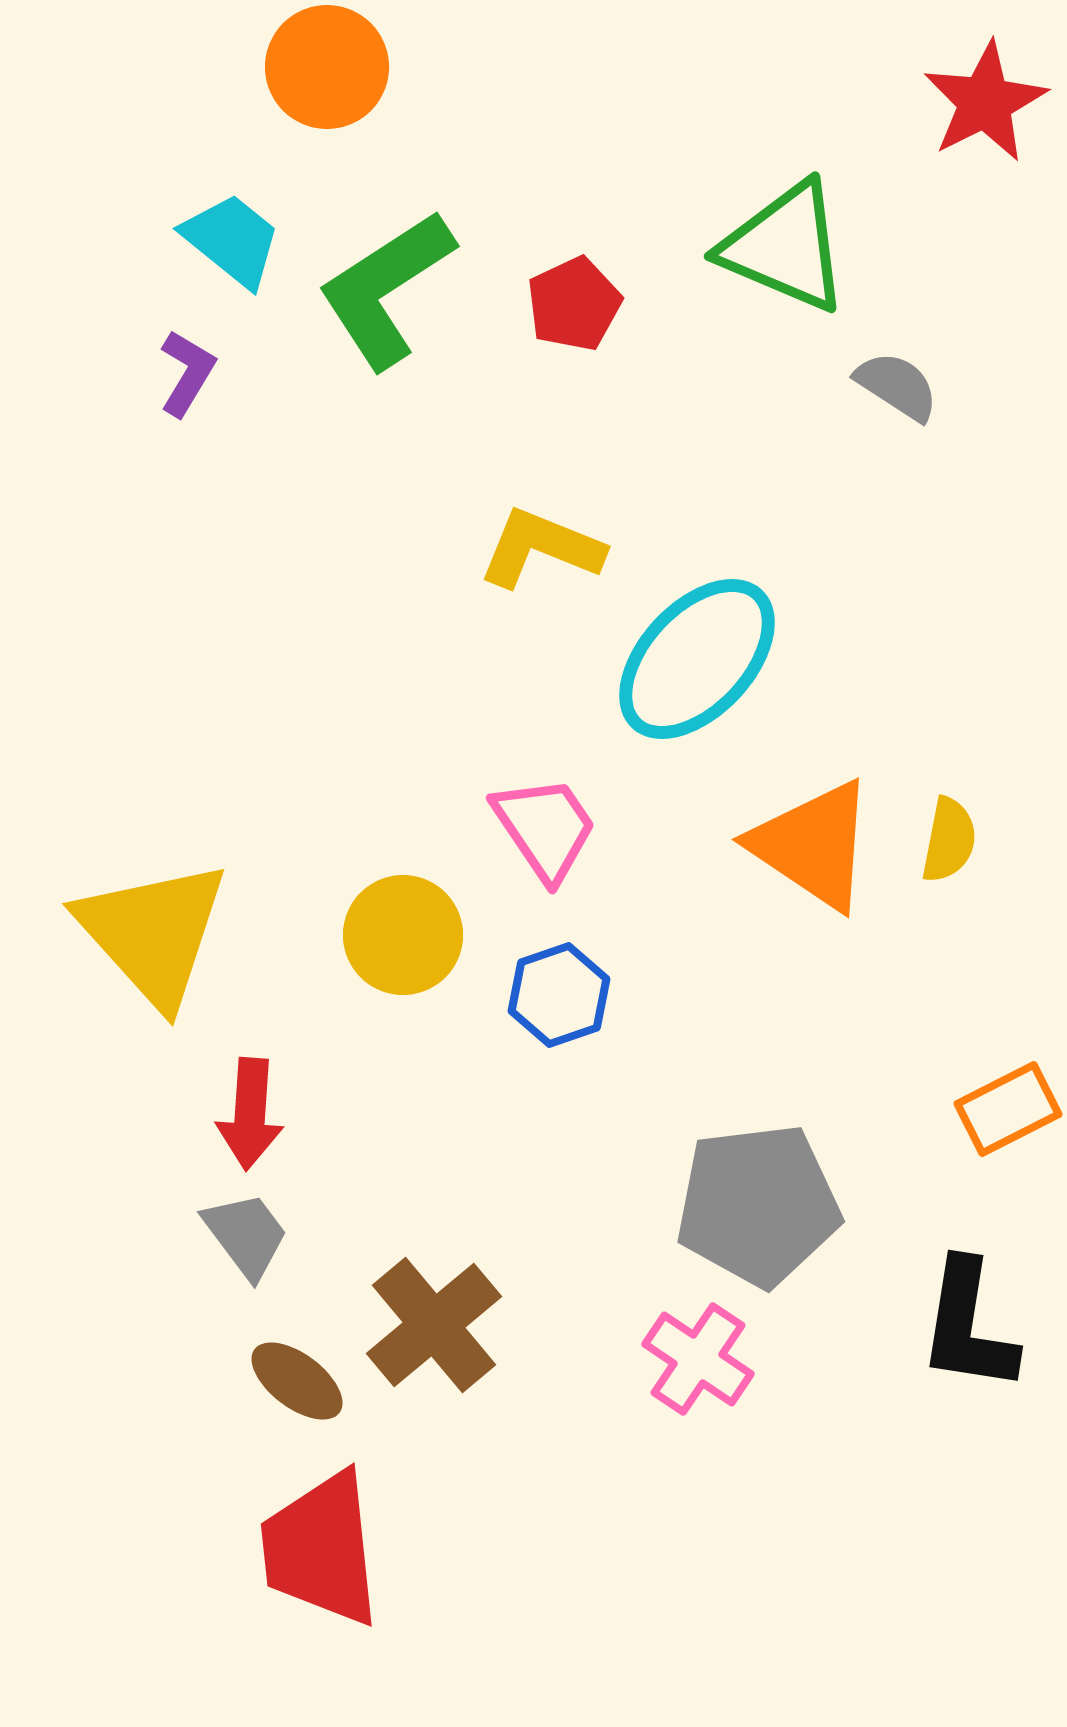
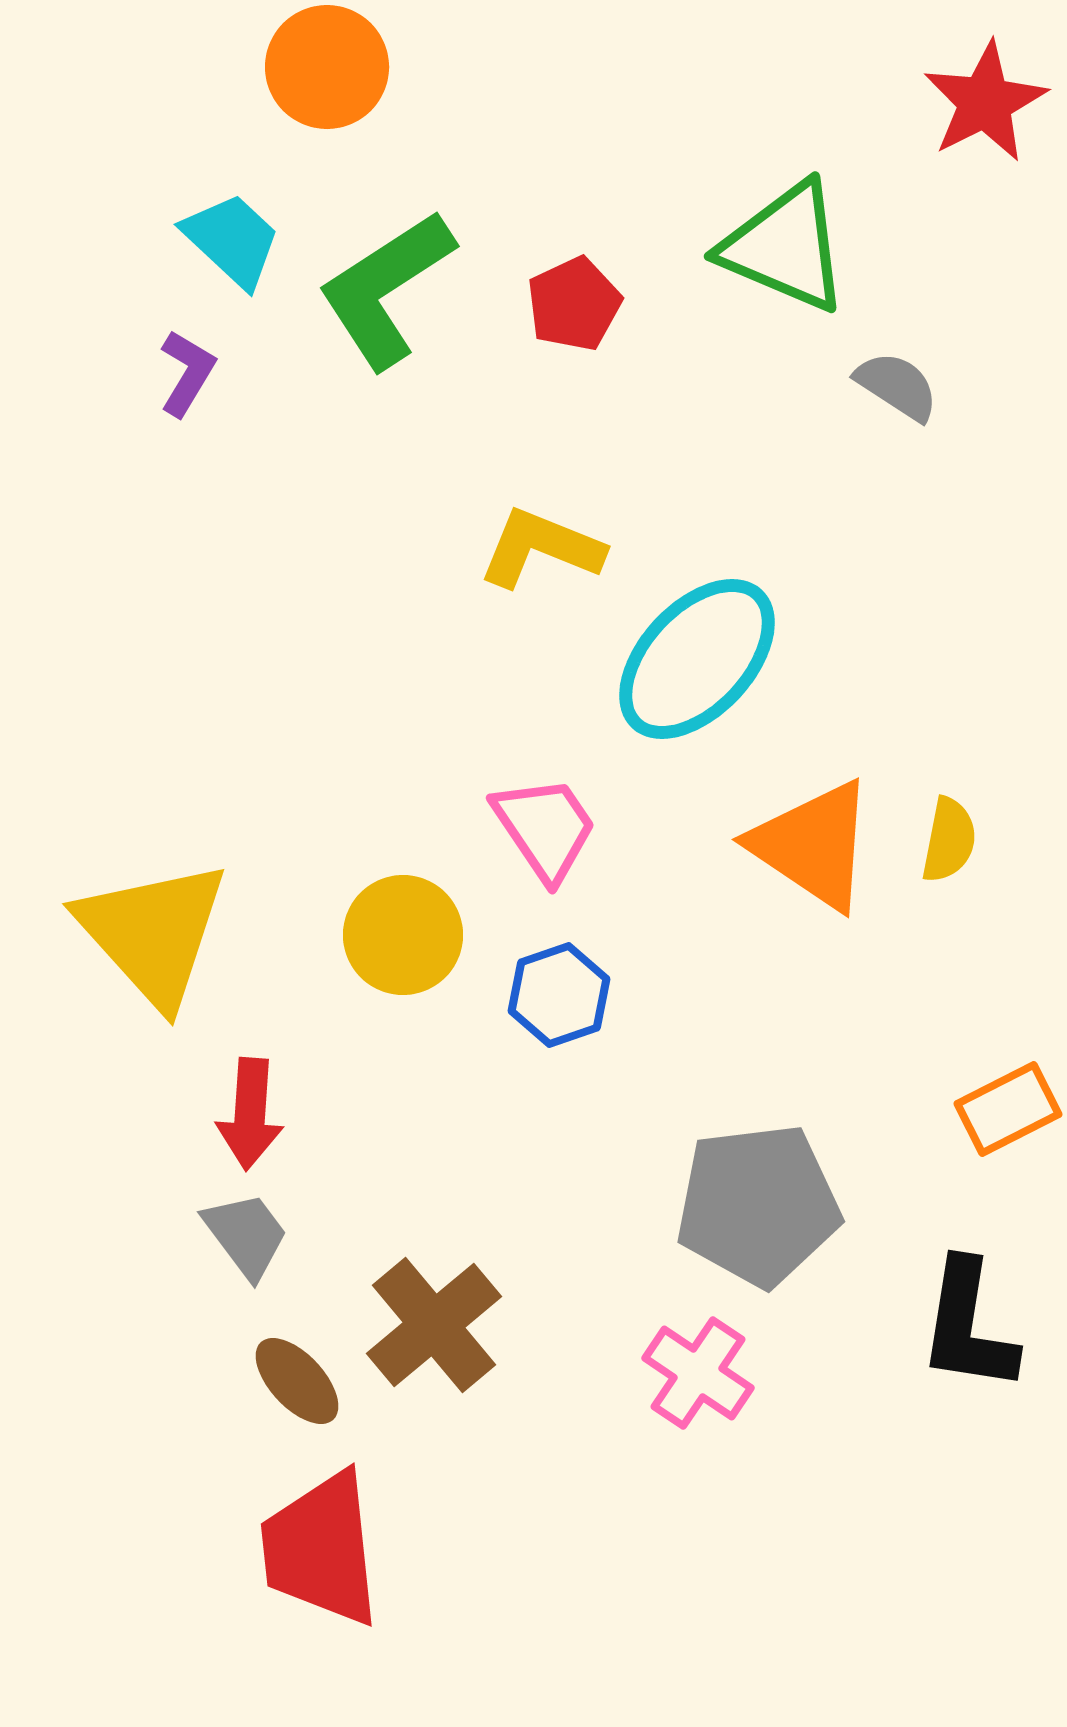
cyan trapezoid: rotated 4 degrees clockwise
pink cross: moved 14 px down
brown ellipse: rotated 10 degrees clockwise
